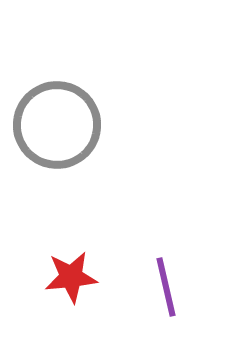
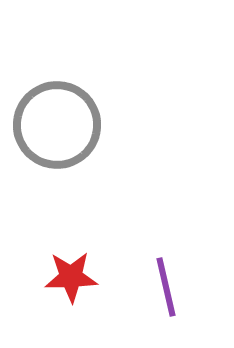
red star: rotated 4 degrees clockwise
